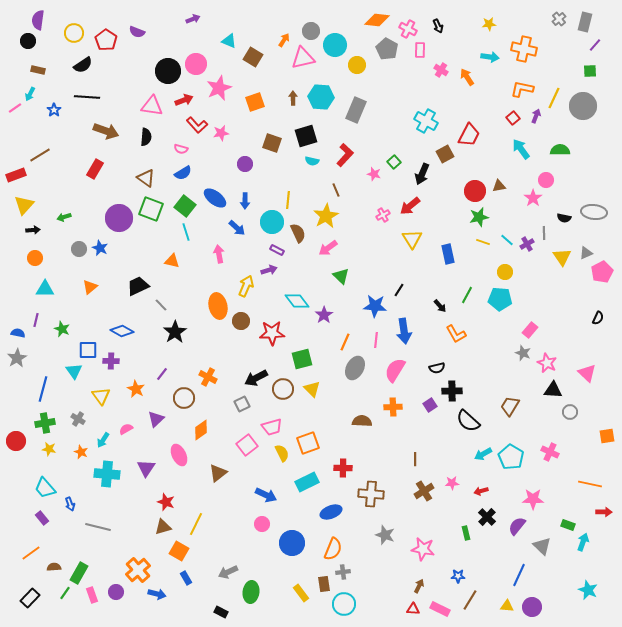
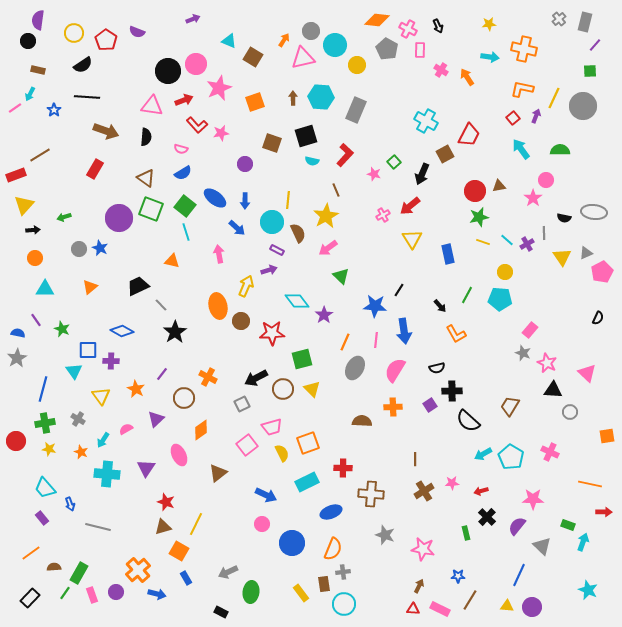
purple line at (36, 320): rotated 48 degrees counterclockwise
